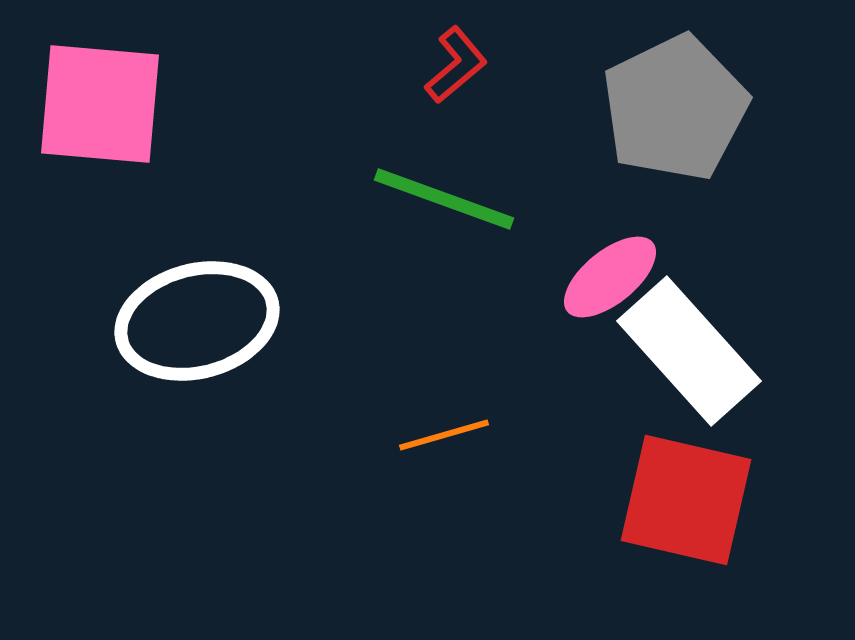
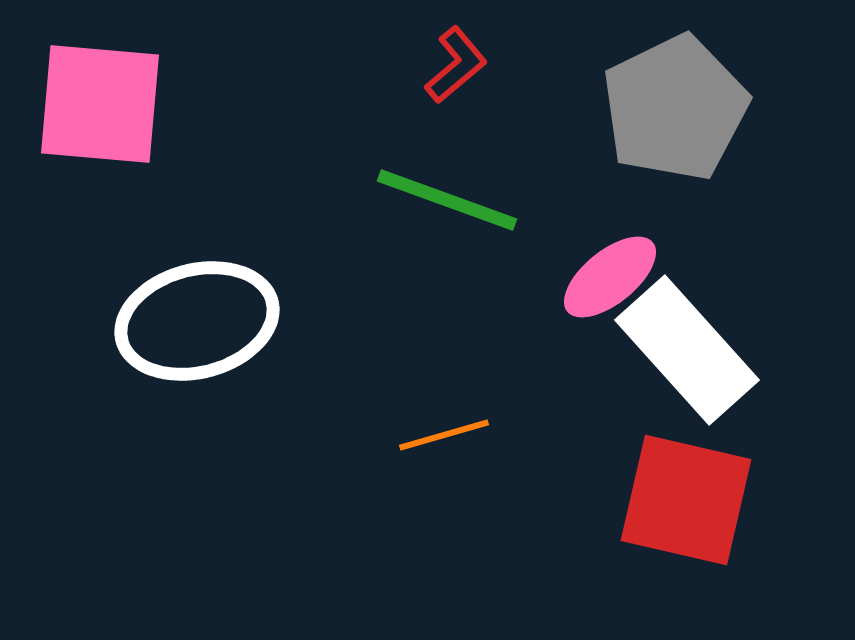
green line: moved 3 px right, 1 px down
white rectangle: moved 2 px left, 1 px up
